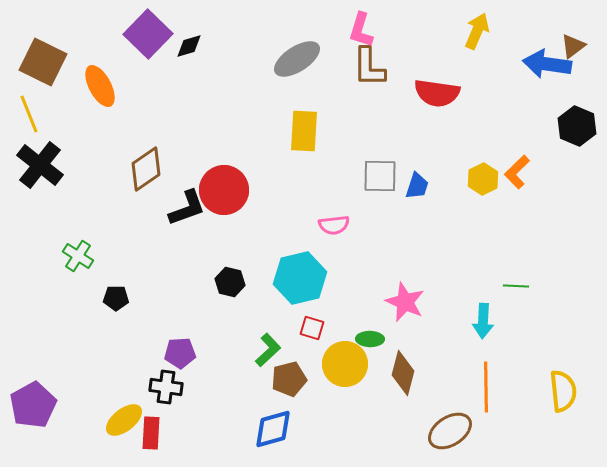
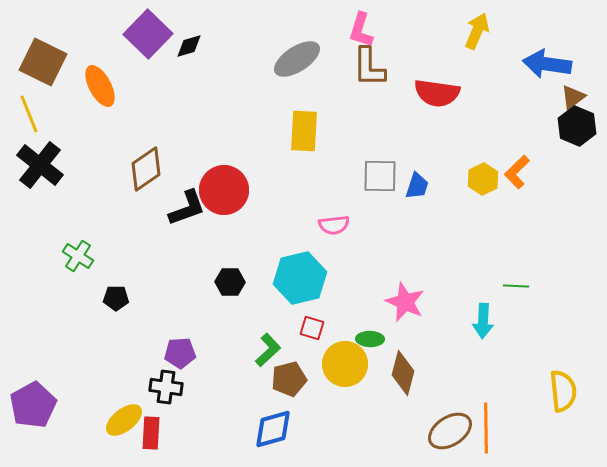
brown triangle at (573, 46): moved 51 px down
black hexagon at (230, 282): rotated 12 degrees counterclockwise
orange line at (486, 387): moved 41 px down
